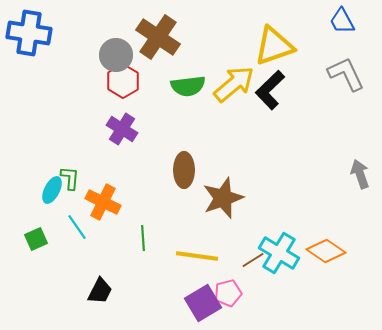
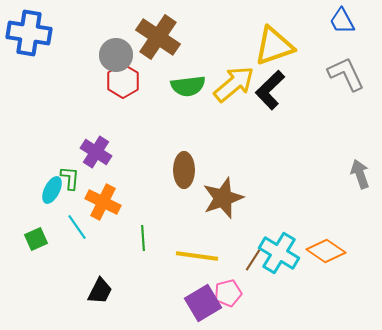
purple cross: moved 26 px left, 23 px down
brown line: rotated 25 degrees counterclockwise
